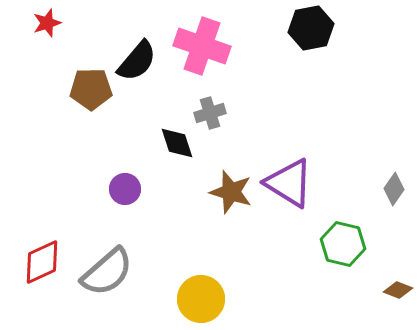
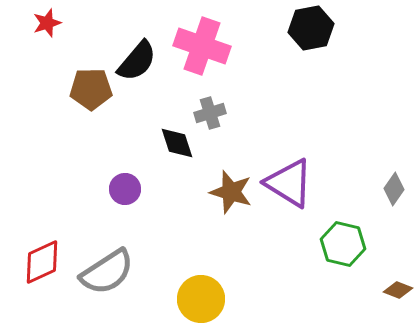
gray semicircle: rotated 8 degrees clockwise
